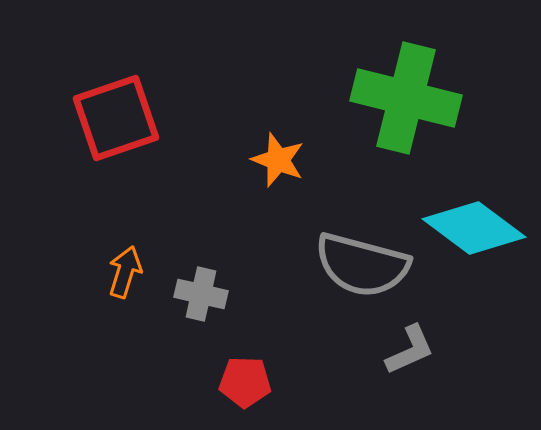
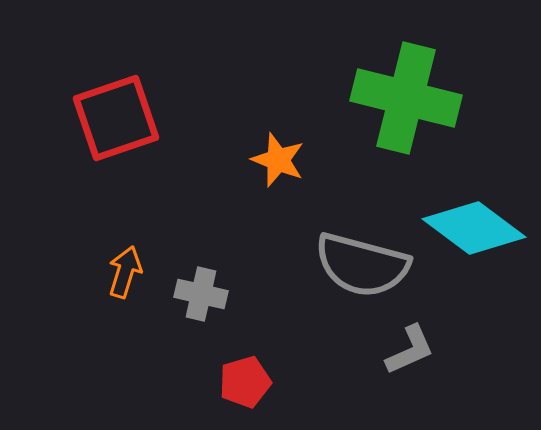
red pentagon: rotated 18 degrees counterclockwise
